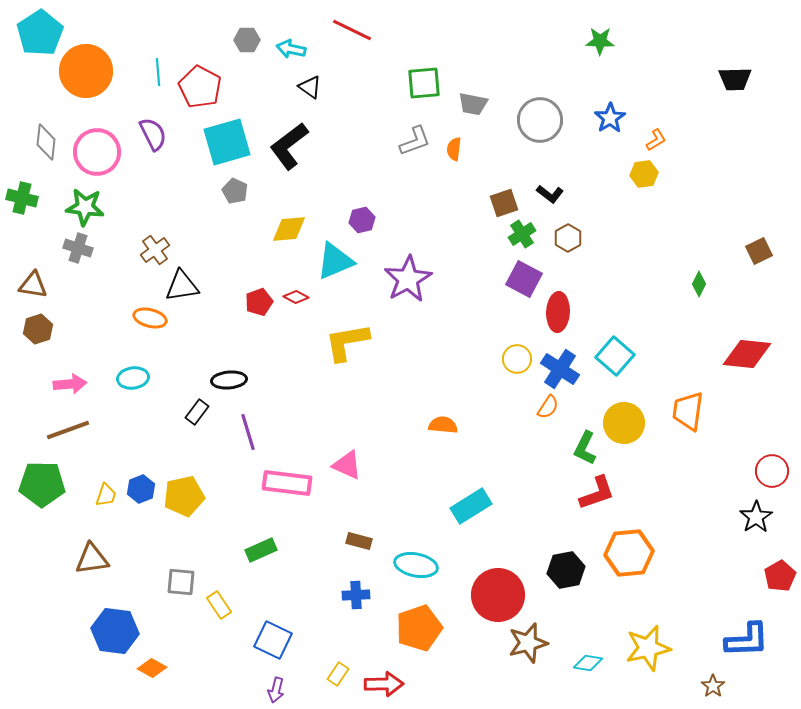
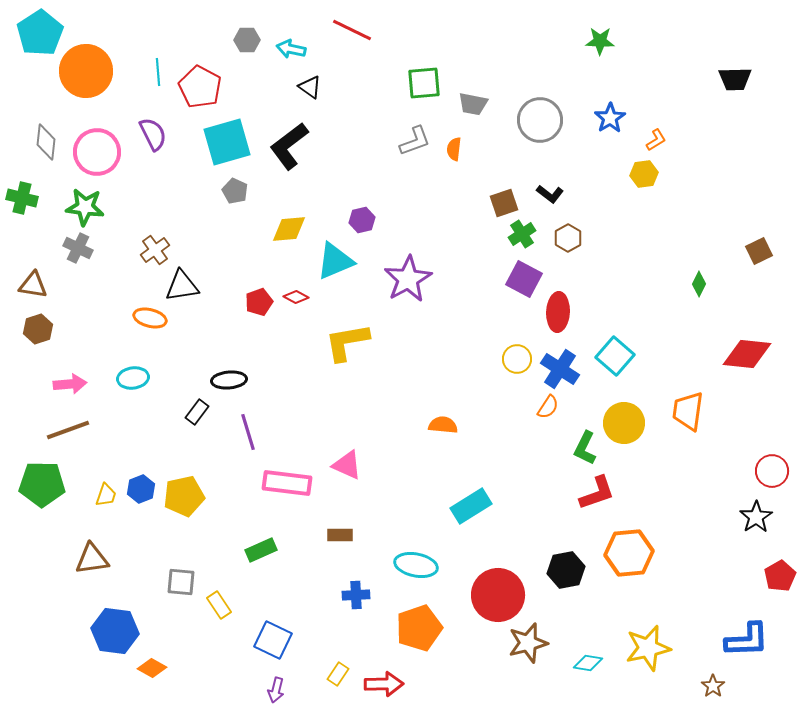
gray cross at (78, 248): rotated 8 degrees clockwise
brown rectangle at (359, 541): moved 19 px left, 6 px up; rotated 15 degrees counterclockwise
